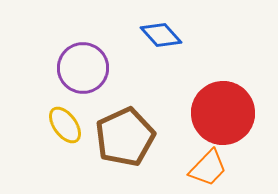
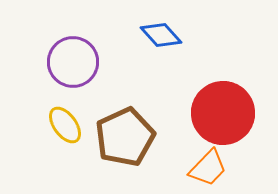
purple circle: moved 10 px left, 6 px up
